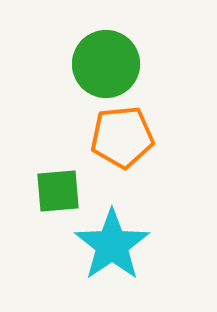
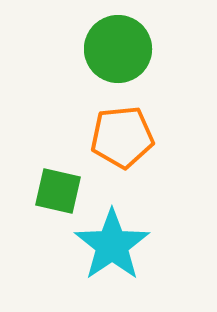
green circle: moved 12 px right, 15 px up
green square: rotated 18 degrees clockwise
